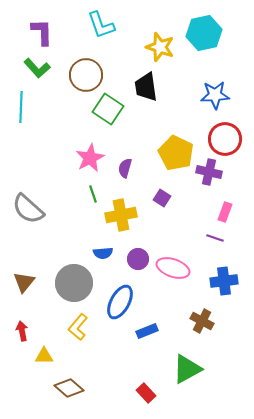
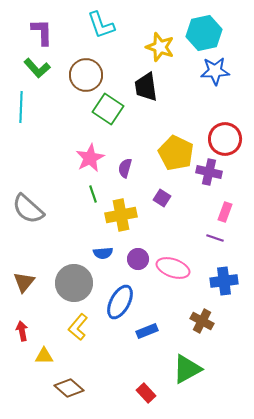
blue star: moved 24 px up
